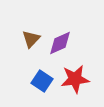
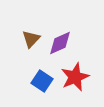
red star: moved 2 px up; rotated 16 degrees counterclockwise
